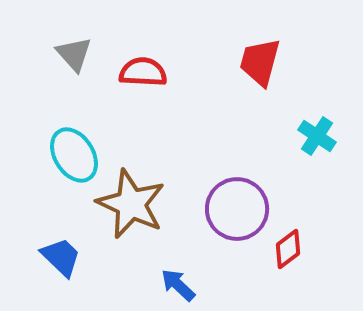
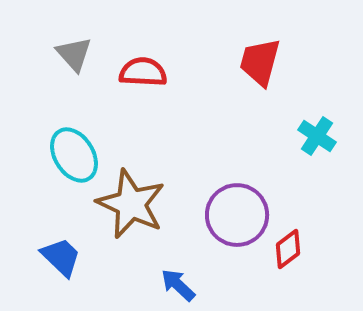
purple circle: moved 6 px down
